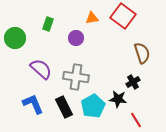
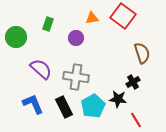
green circle: moved 1 px right, 1 px up
